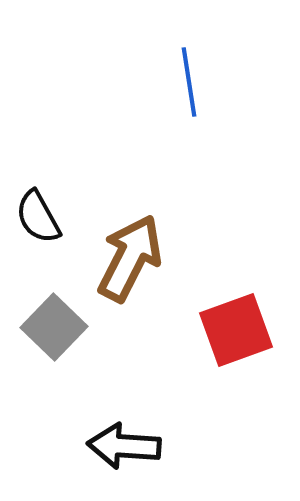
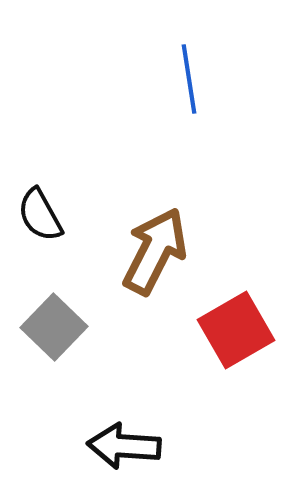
blue line: moved 3 px up
black semicircle: moved 2 px right, 2 px up
brown arrow: moved 25 px right, 7 px up
red square: rotated 10 degrees counterclockwise
